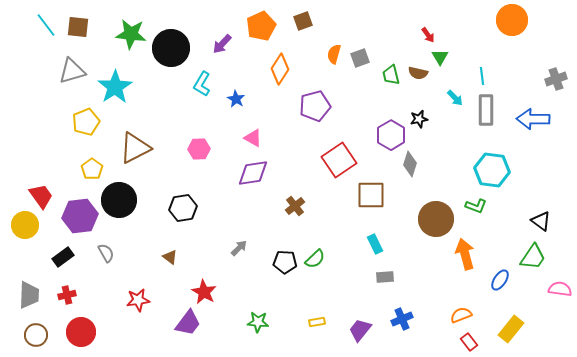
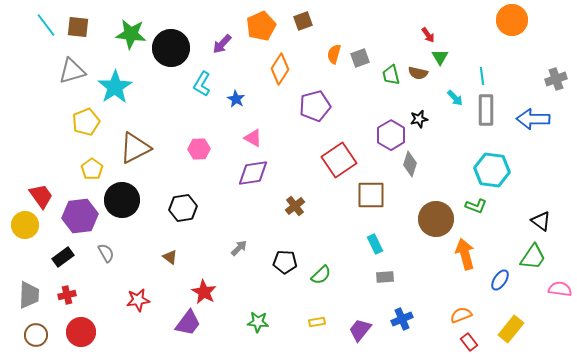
black circle at (119, 200): moved 3 px right
green semicircle at (315, 259): moved 6 px right, 16 px down
